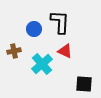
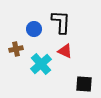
black L-shape: moved 1 px right
brown cross: moved 2 px right, 2 px up
cyan cross: moved 1 px left
